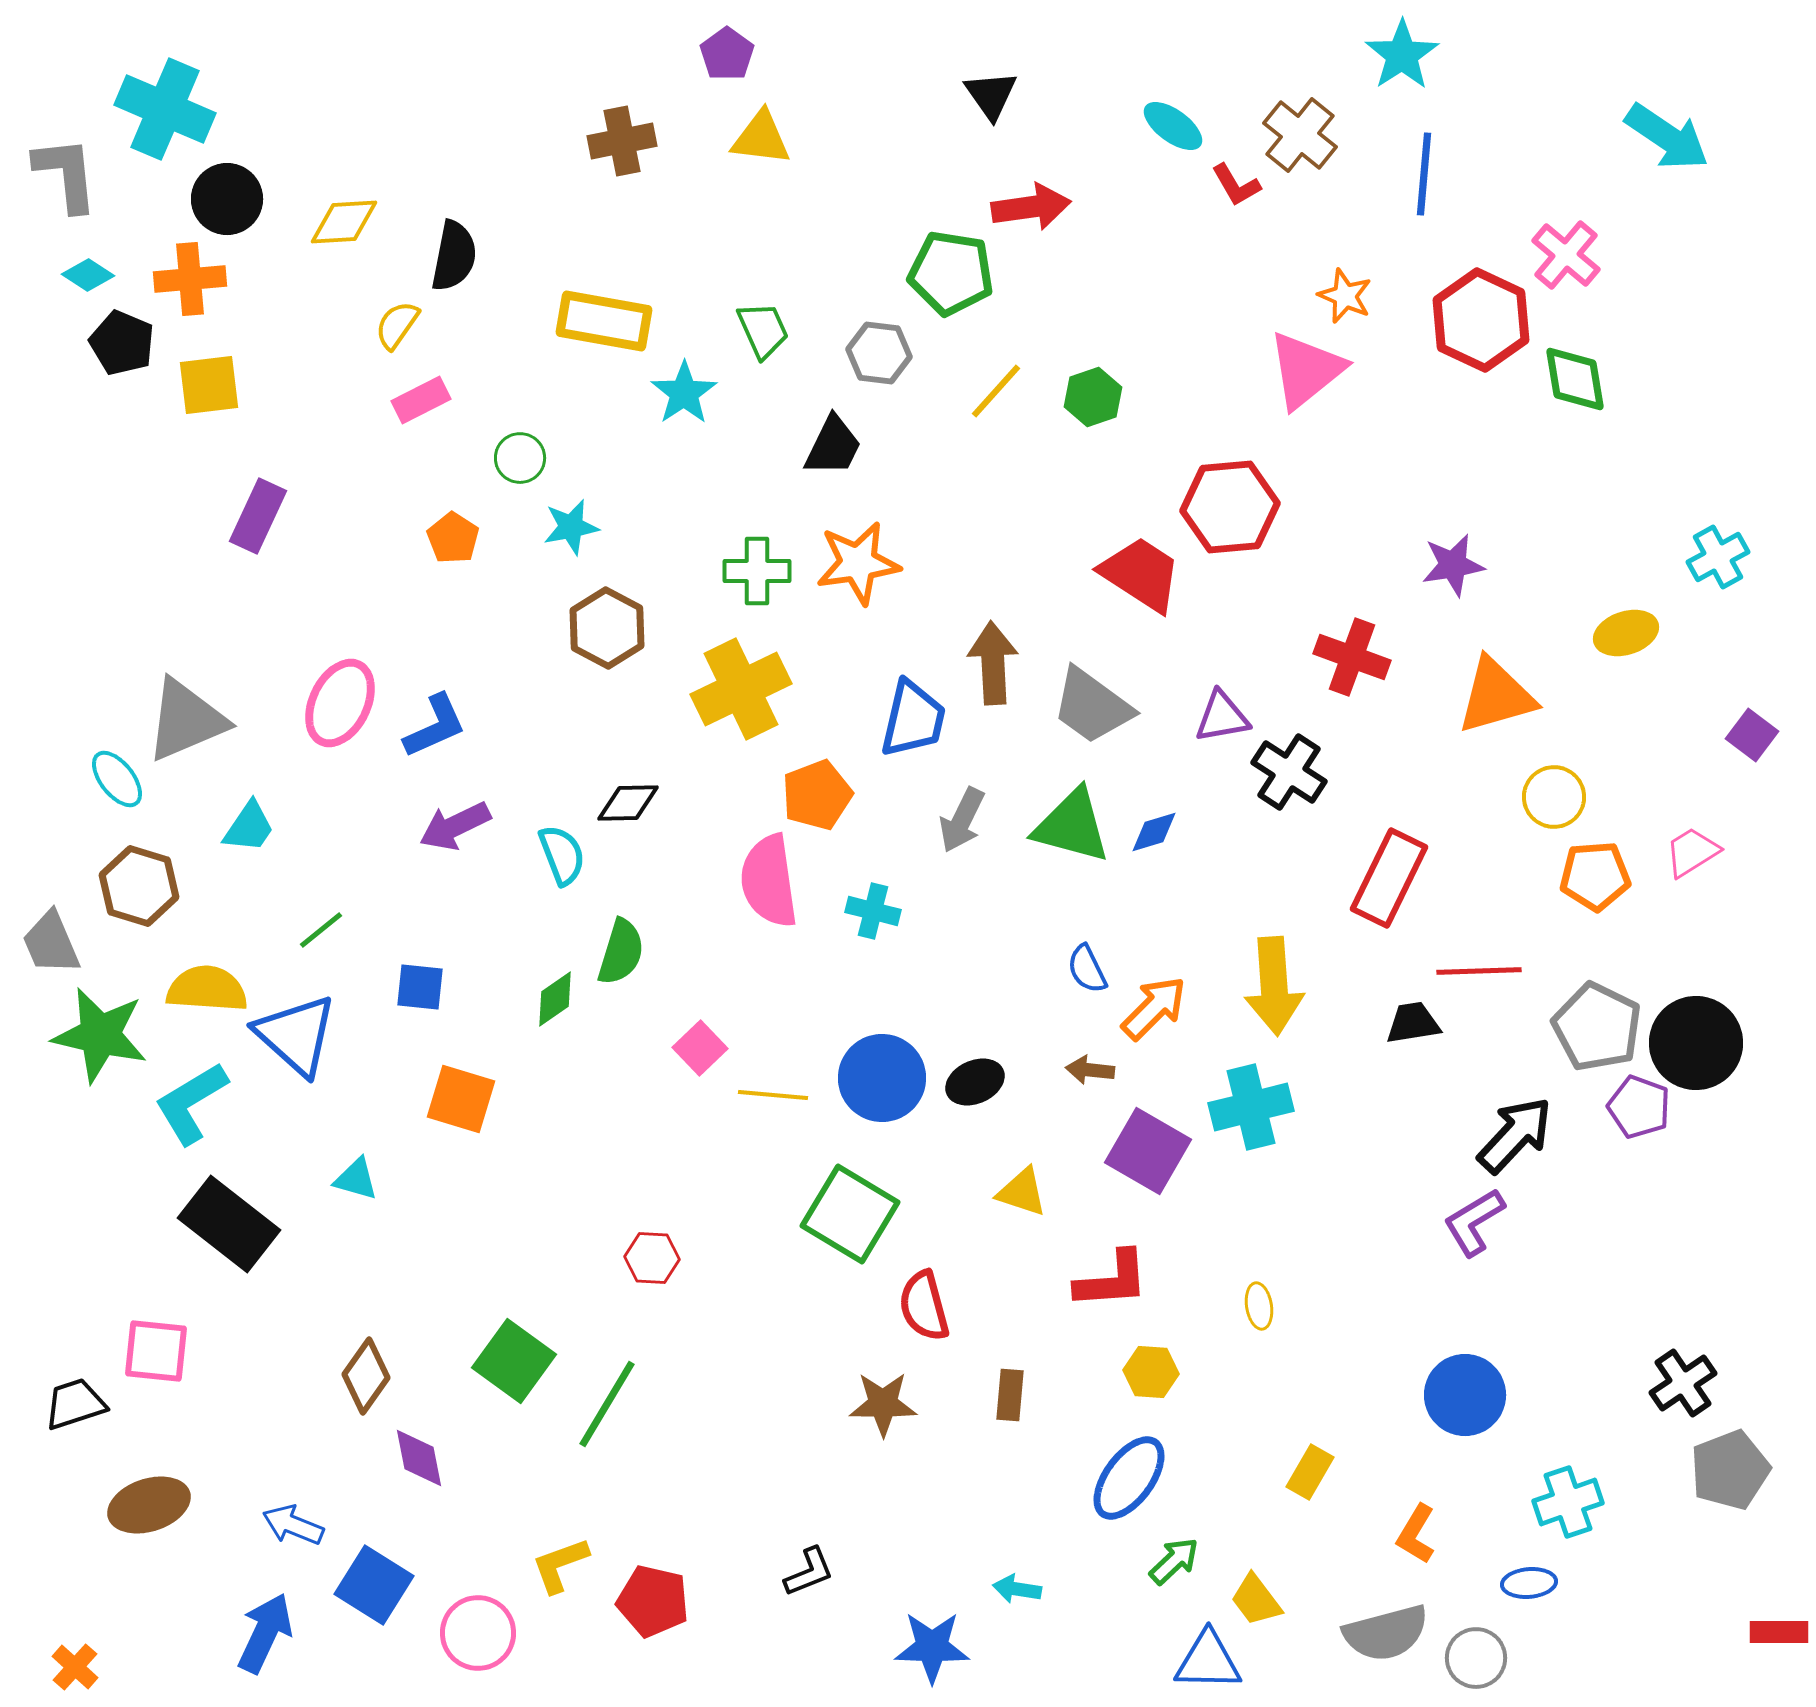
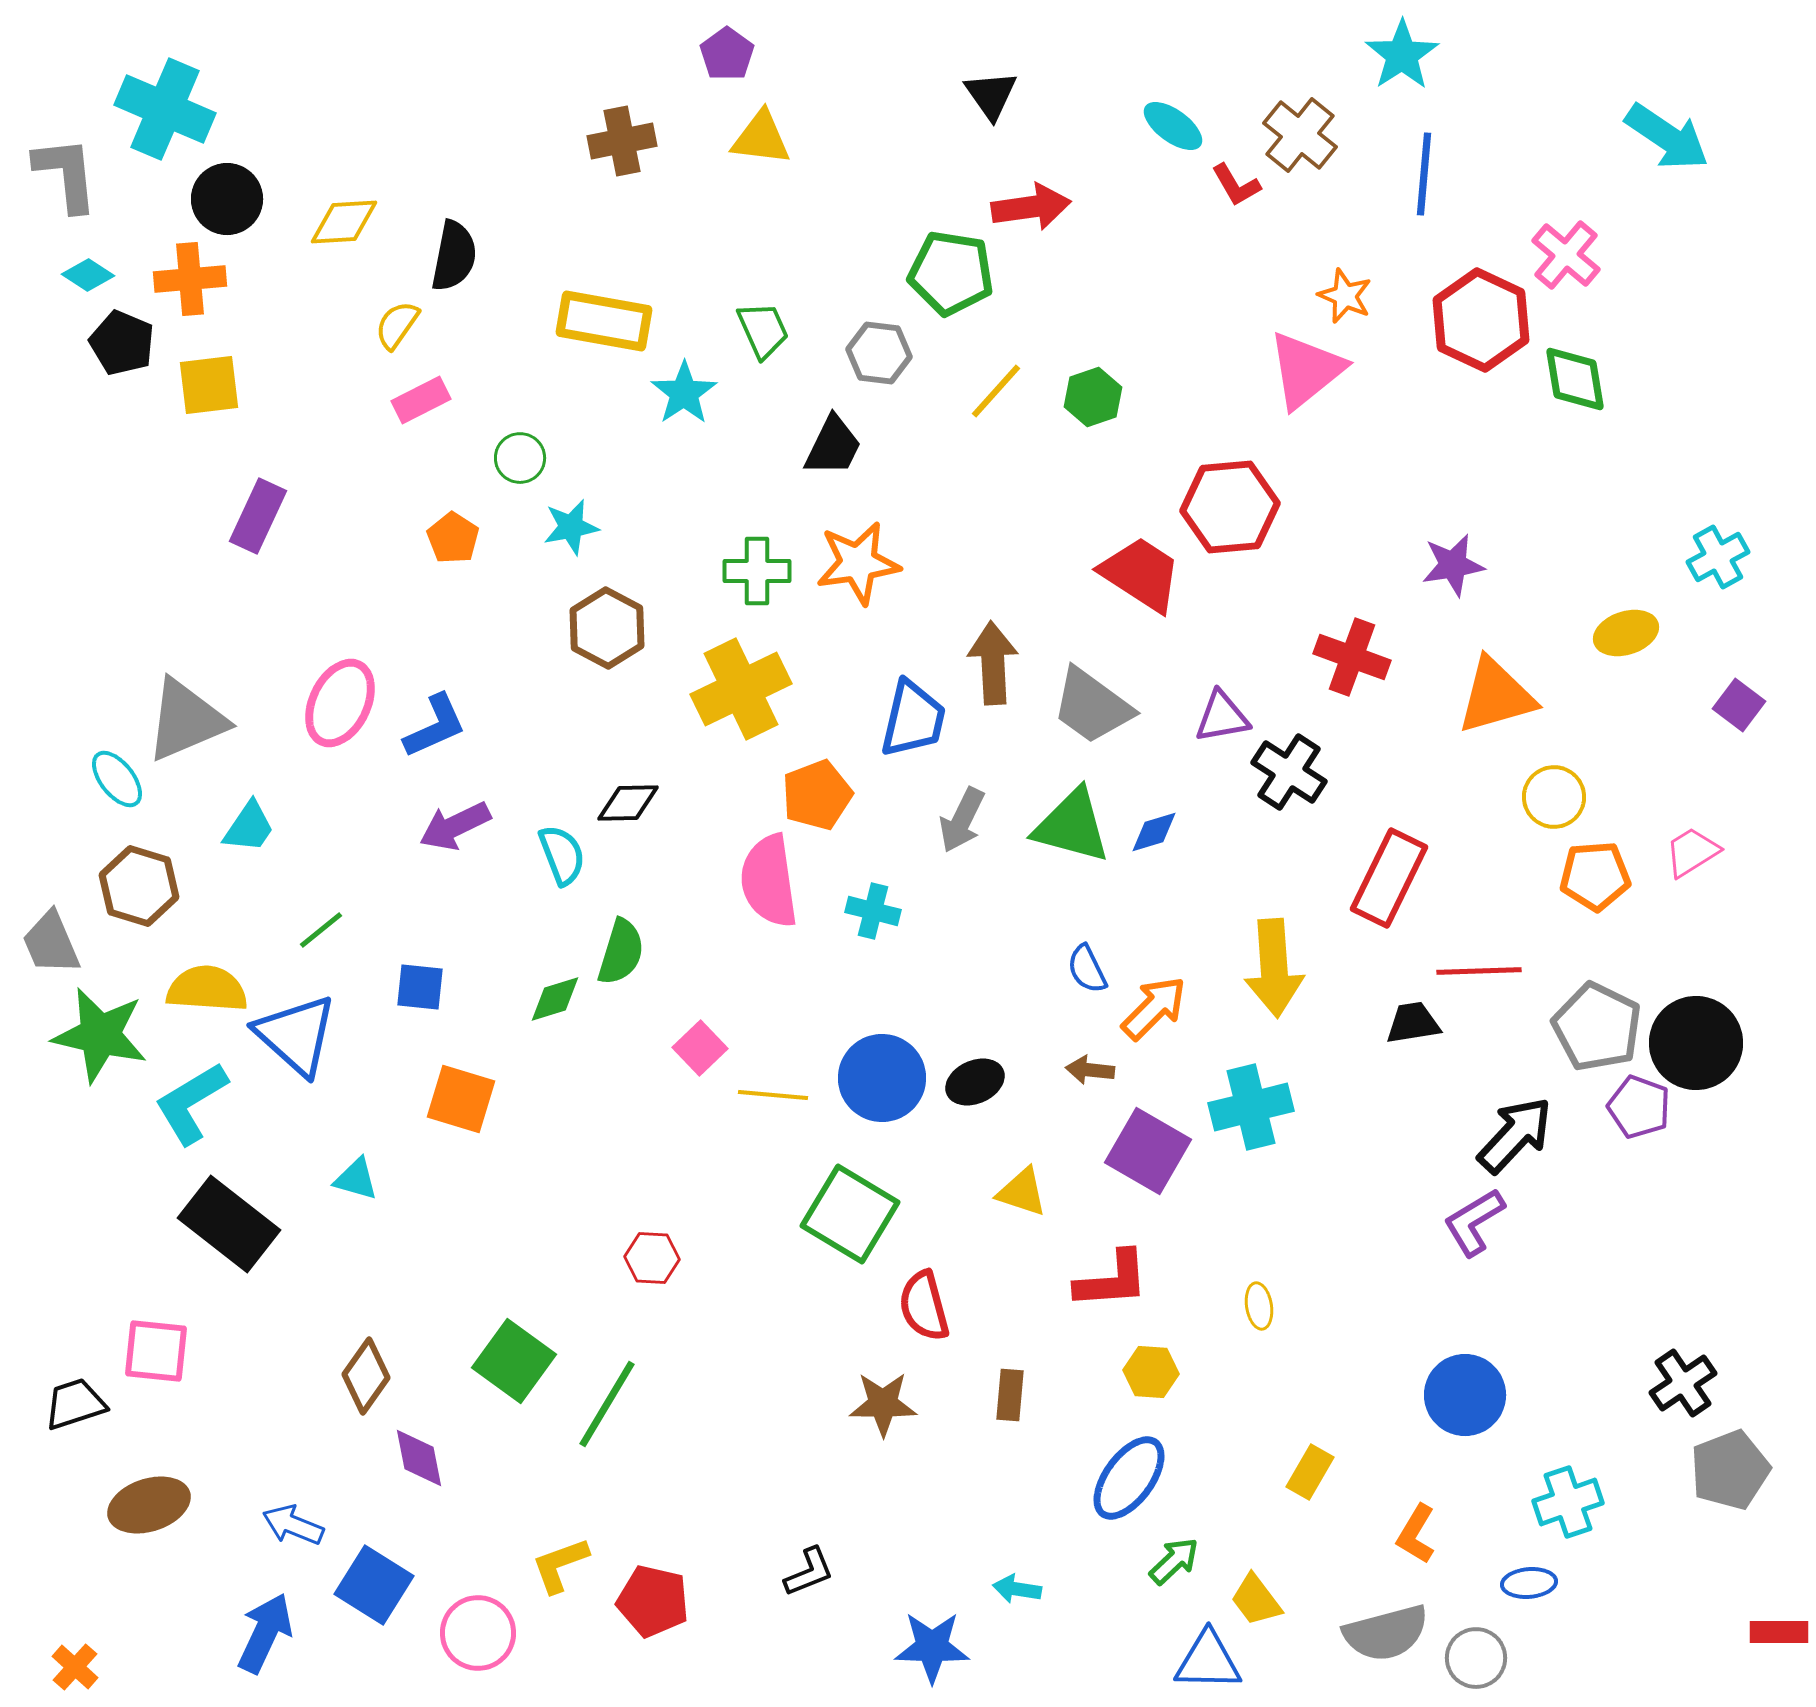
purple square at (1752, 735): moved 13 px left, 30 px up
yellow arrow at (1274, 986): moved 18 px up
green diamond at (555, 999): rotated 18 degrees clockwise
